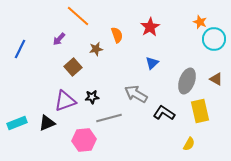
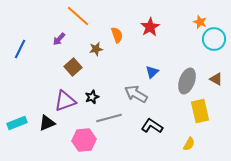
blue triangle: moved 9 px down
black star: rotated 16 degrees counterclockwise
black L-shape: moved 12 px left, 13 px down
